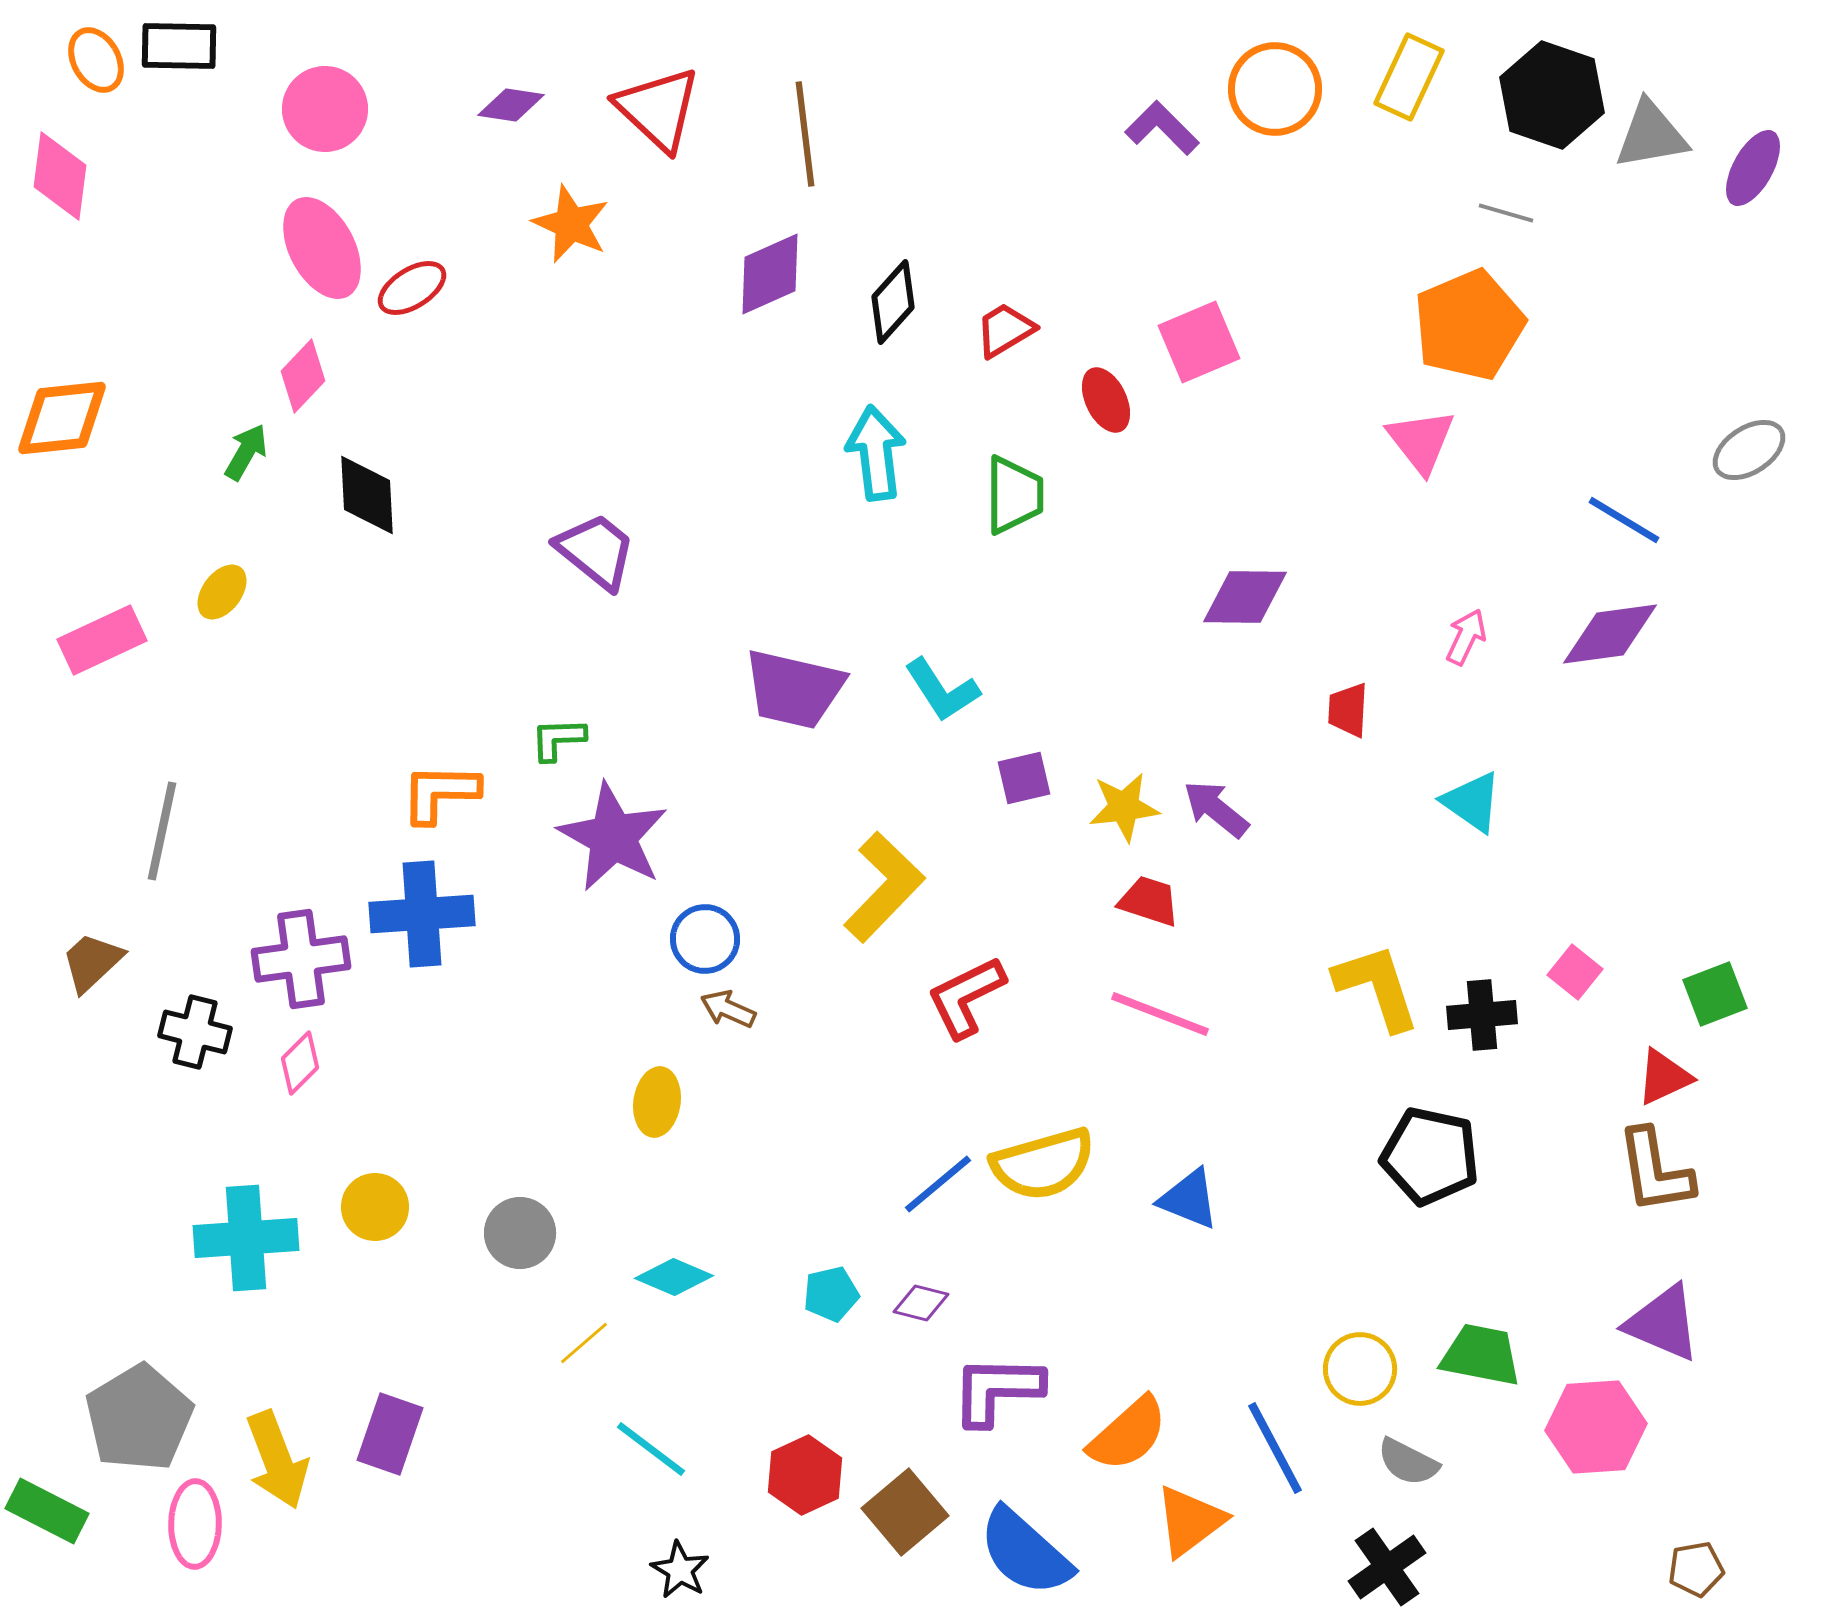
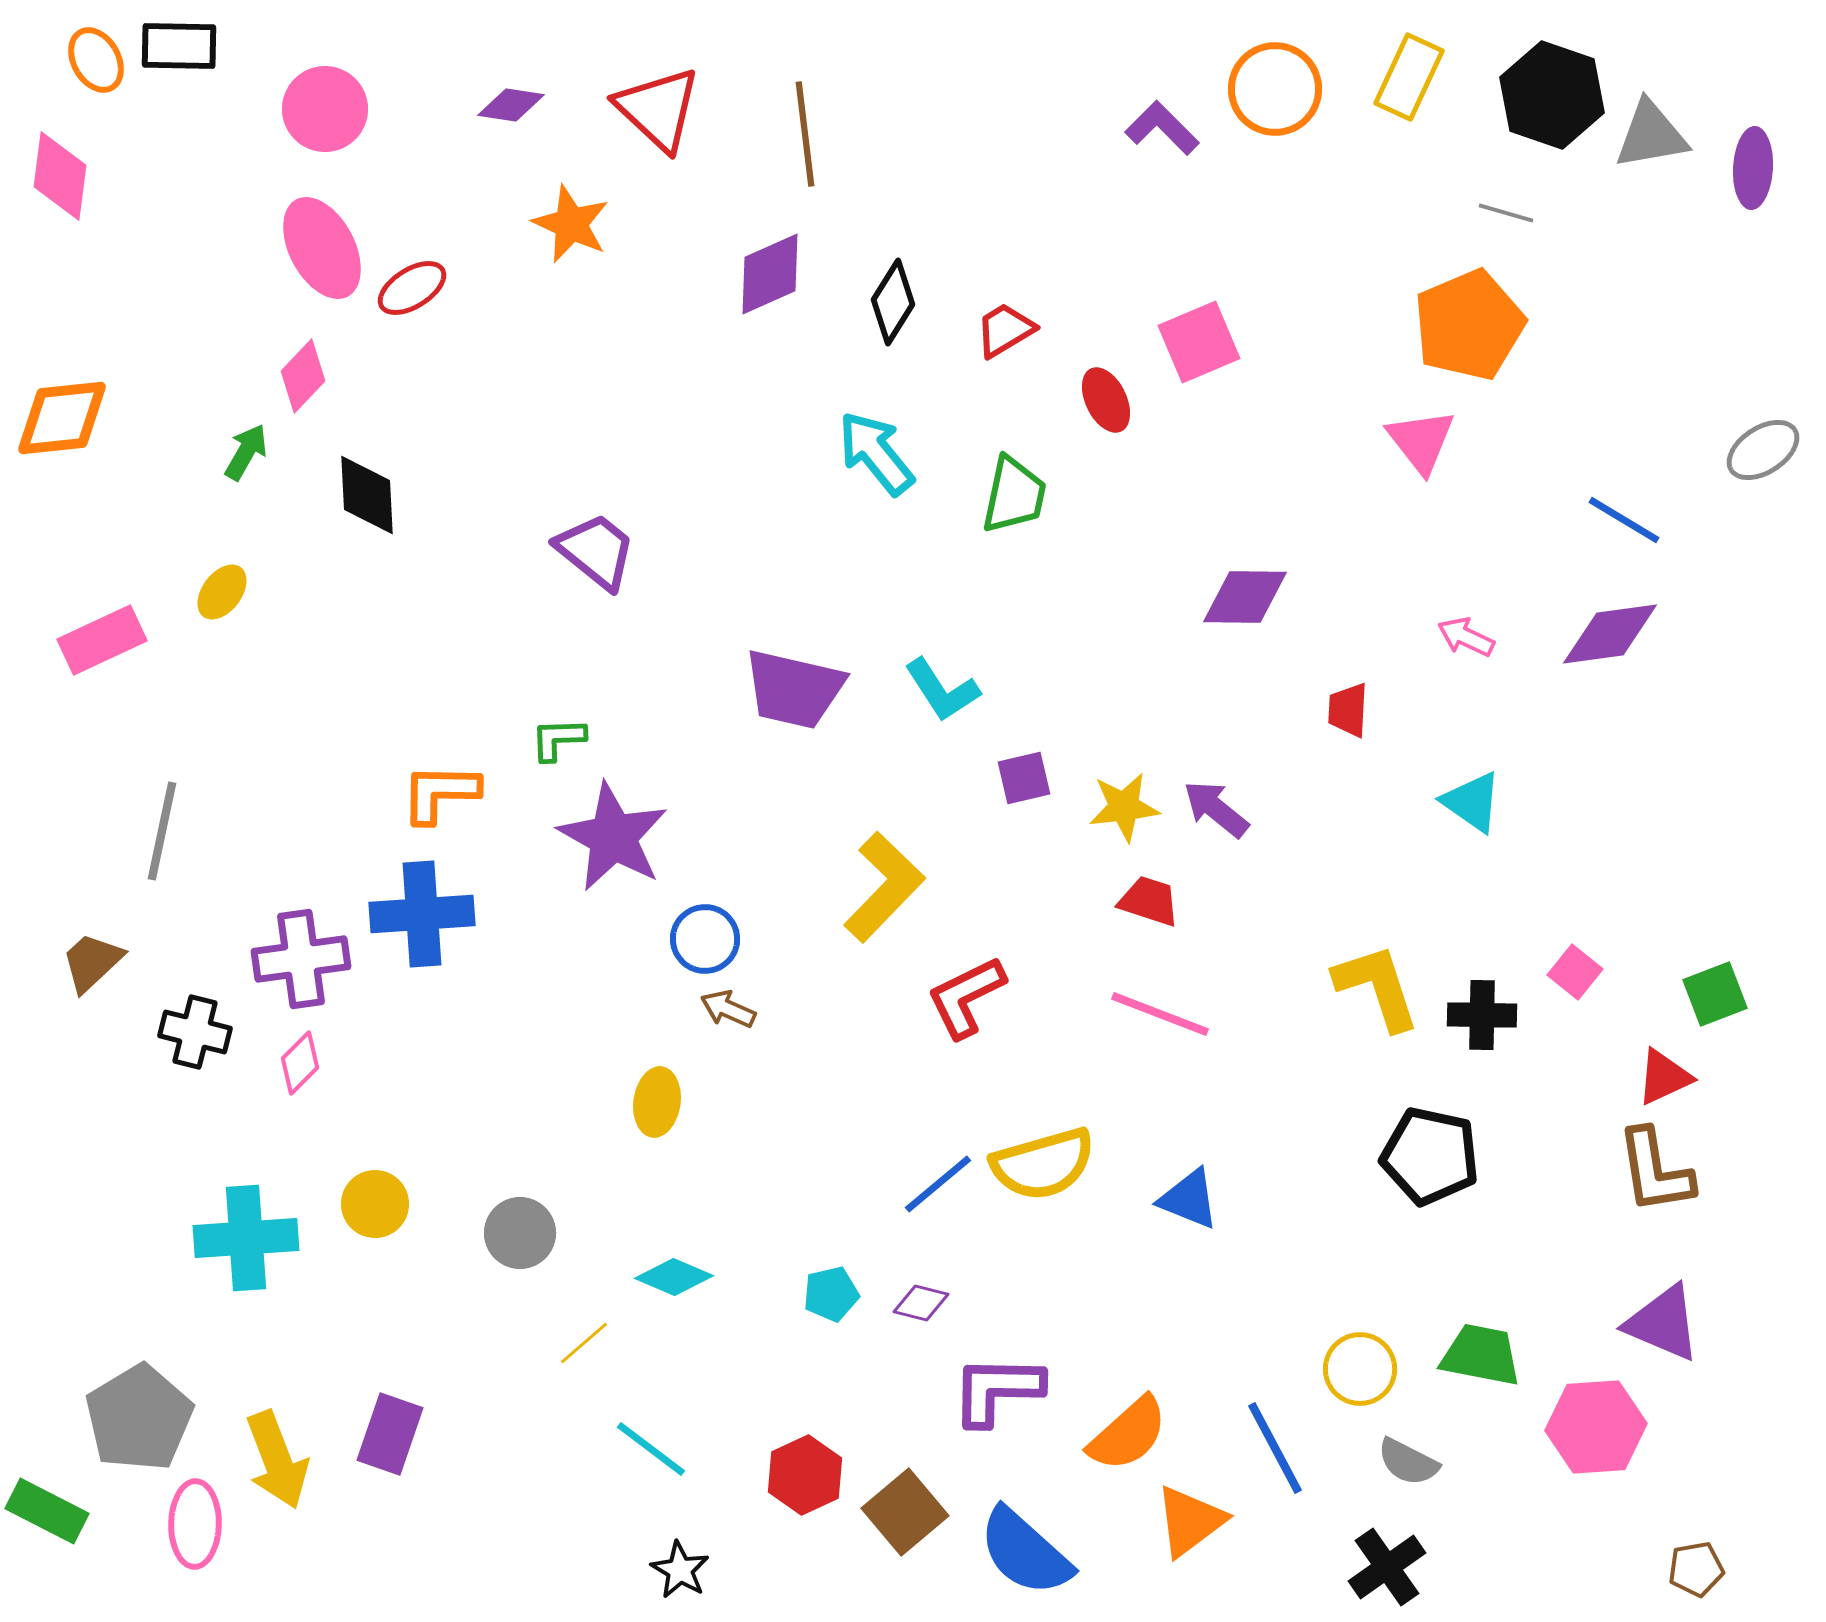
purple ellipse at (1753, 168): rotated 26 degrees counterclockwise
black diamond at (893, 302): rotated 10 degrees counterclockwise
gray ellipse at (1749, 450): moved 14 px right
cyan arrow at (876, 453): rotated 32 degrees counterclockwise
green trapezoid at (1014, 495): rotated 12 degrees clockwise
pink arrow at (1466, 637): rotated 90 degrees counterclockwise
black cross at (1482, 1015): rotated 6 degrees clockwise
yellow circle at (375, 1207): moved 3 px up
